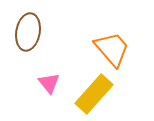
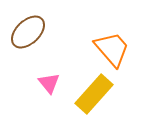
brown ellipse: rotated 36 degrees clockwise
